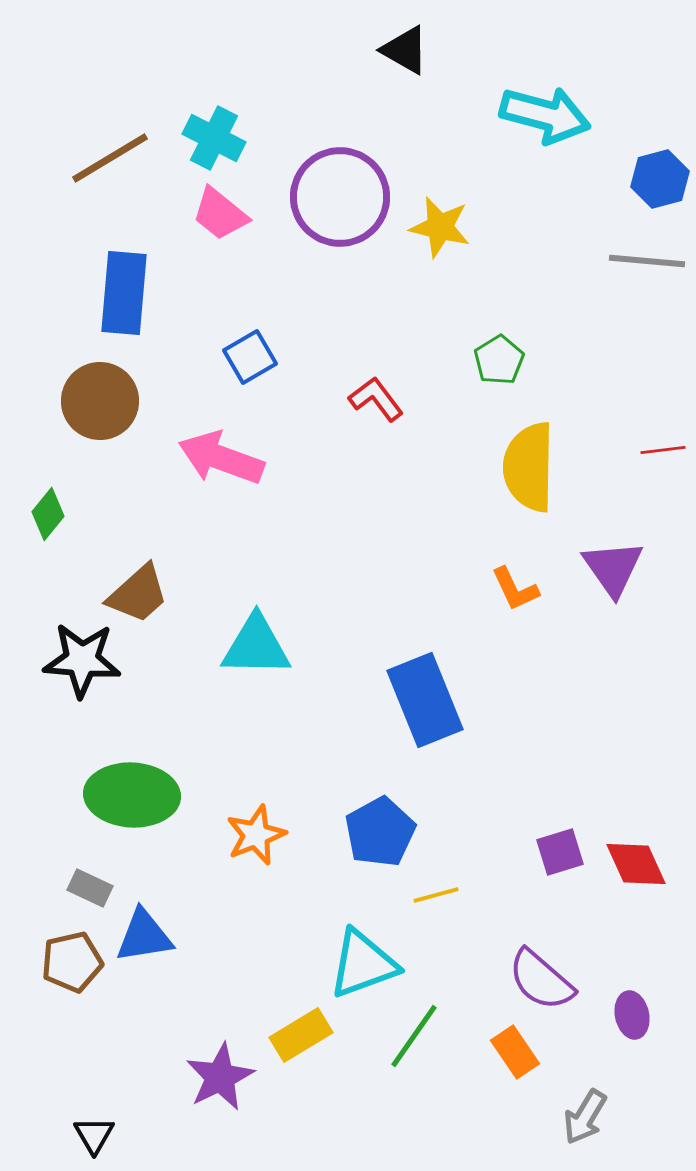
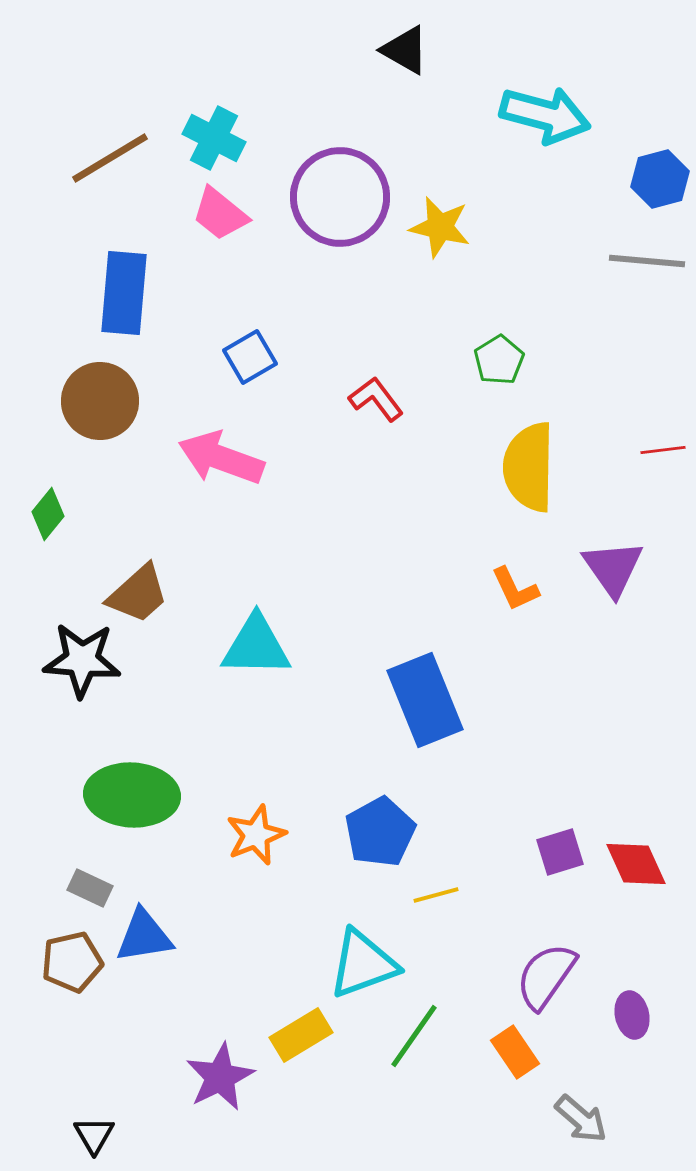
purple semicircle at (541, 980): moved 5 px right, 4 px up; rotated 84 degrees clockwise
gray arrow at (585, 1117): moved 4 px left, 2 px down; rotated 80 degrees counterclockwise
